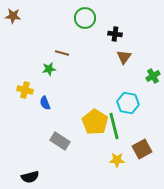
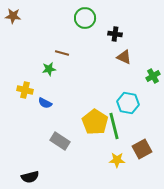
brown triangle: rotated 42 degrees counterclockwise
blue semicircle: rotated 40 degrees counterclockwise
